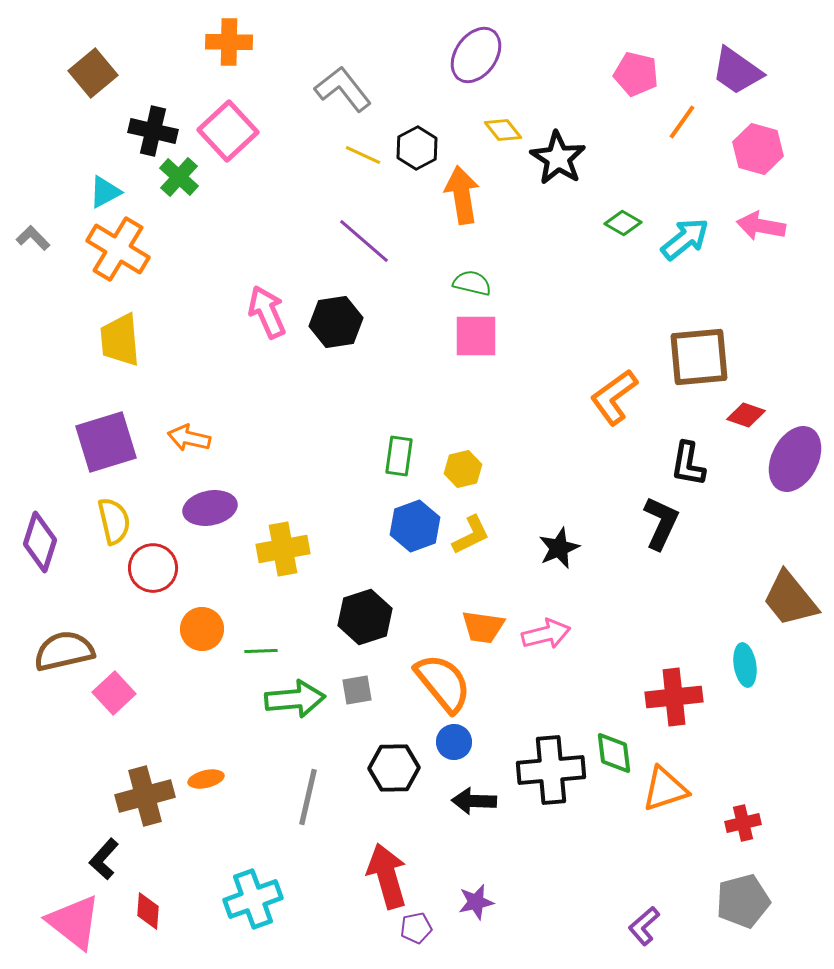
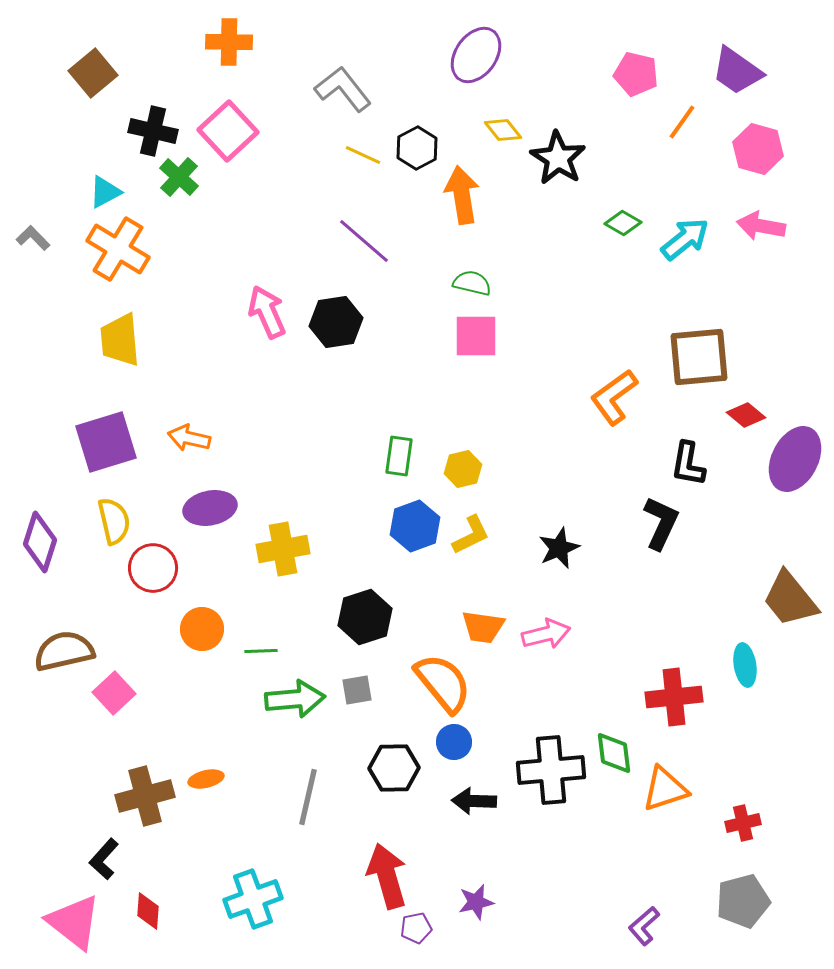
red diamond at (746, 415): rotated 21 degrees clockwise
